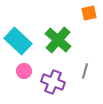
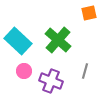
purple cross: moved 2 px left, 1 px up
